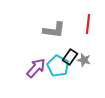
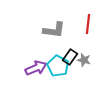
purple arrow: rotated 25 degrees clockwise
